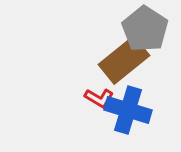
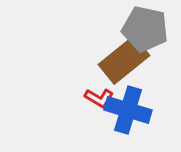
gray pentagon: rotated 21 degrees counterclockwise
